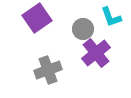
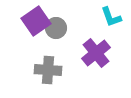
purple square: moved 1 px left, 3 px down
gray circle: moved 27 px left, 1 px up
gray cross: rotated 24 degrees clockwise
